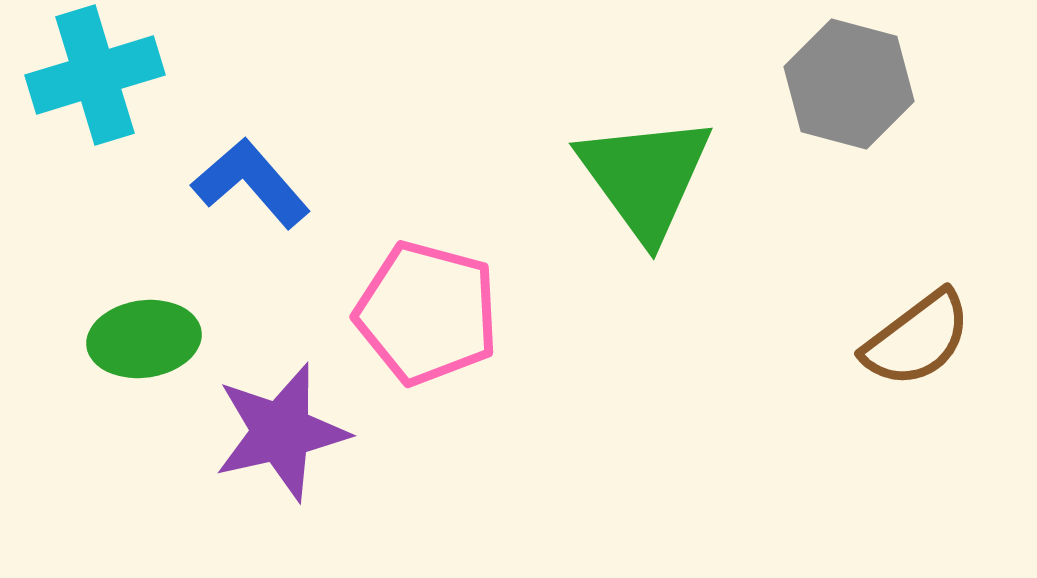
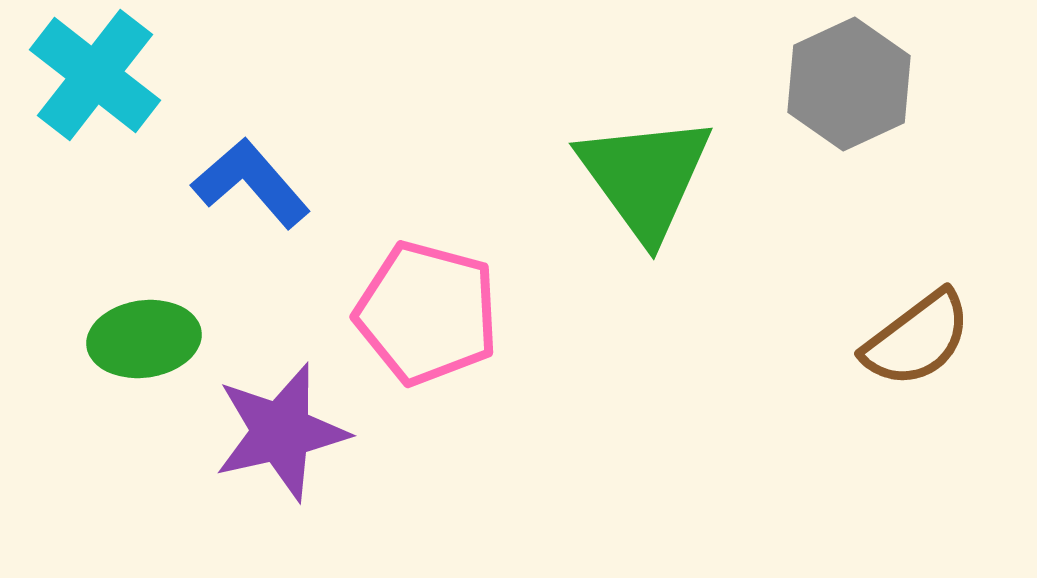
cyan cross: rotated 35 degrees counterclockwise
gray hexagon: rotated 20 degrees clockwise
